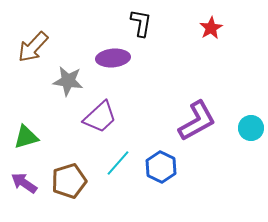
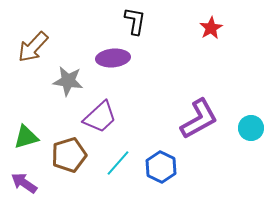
black L-shape: moved 6 px left, 2 px up
purple L-shape: moved 2 px right, 2 px up
brown pentagon: moved 26 px up
